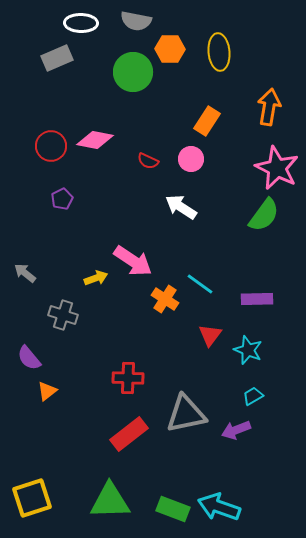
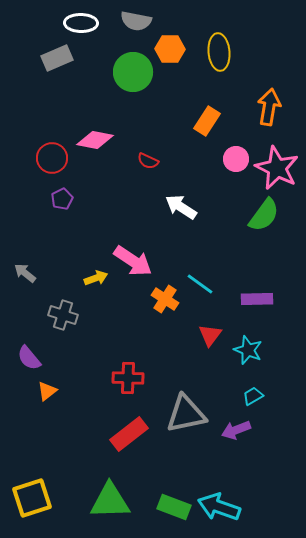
red circle: moved 1 px right, 12 px down
pink circle: moved 45 px right
green rectangle: moved 1 px right, 2 px up
